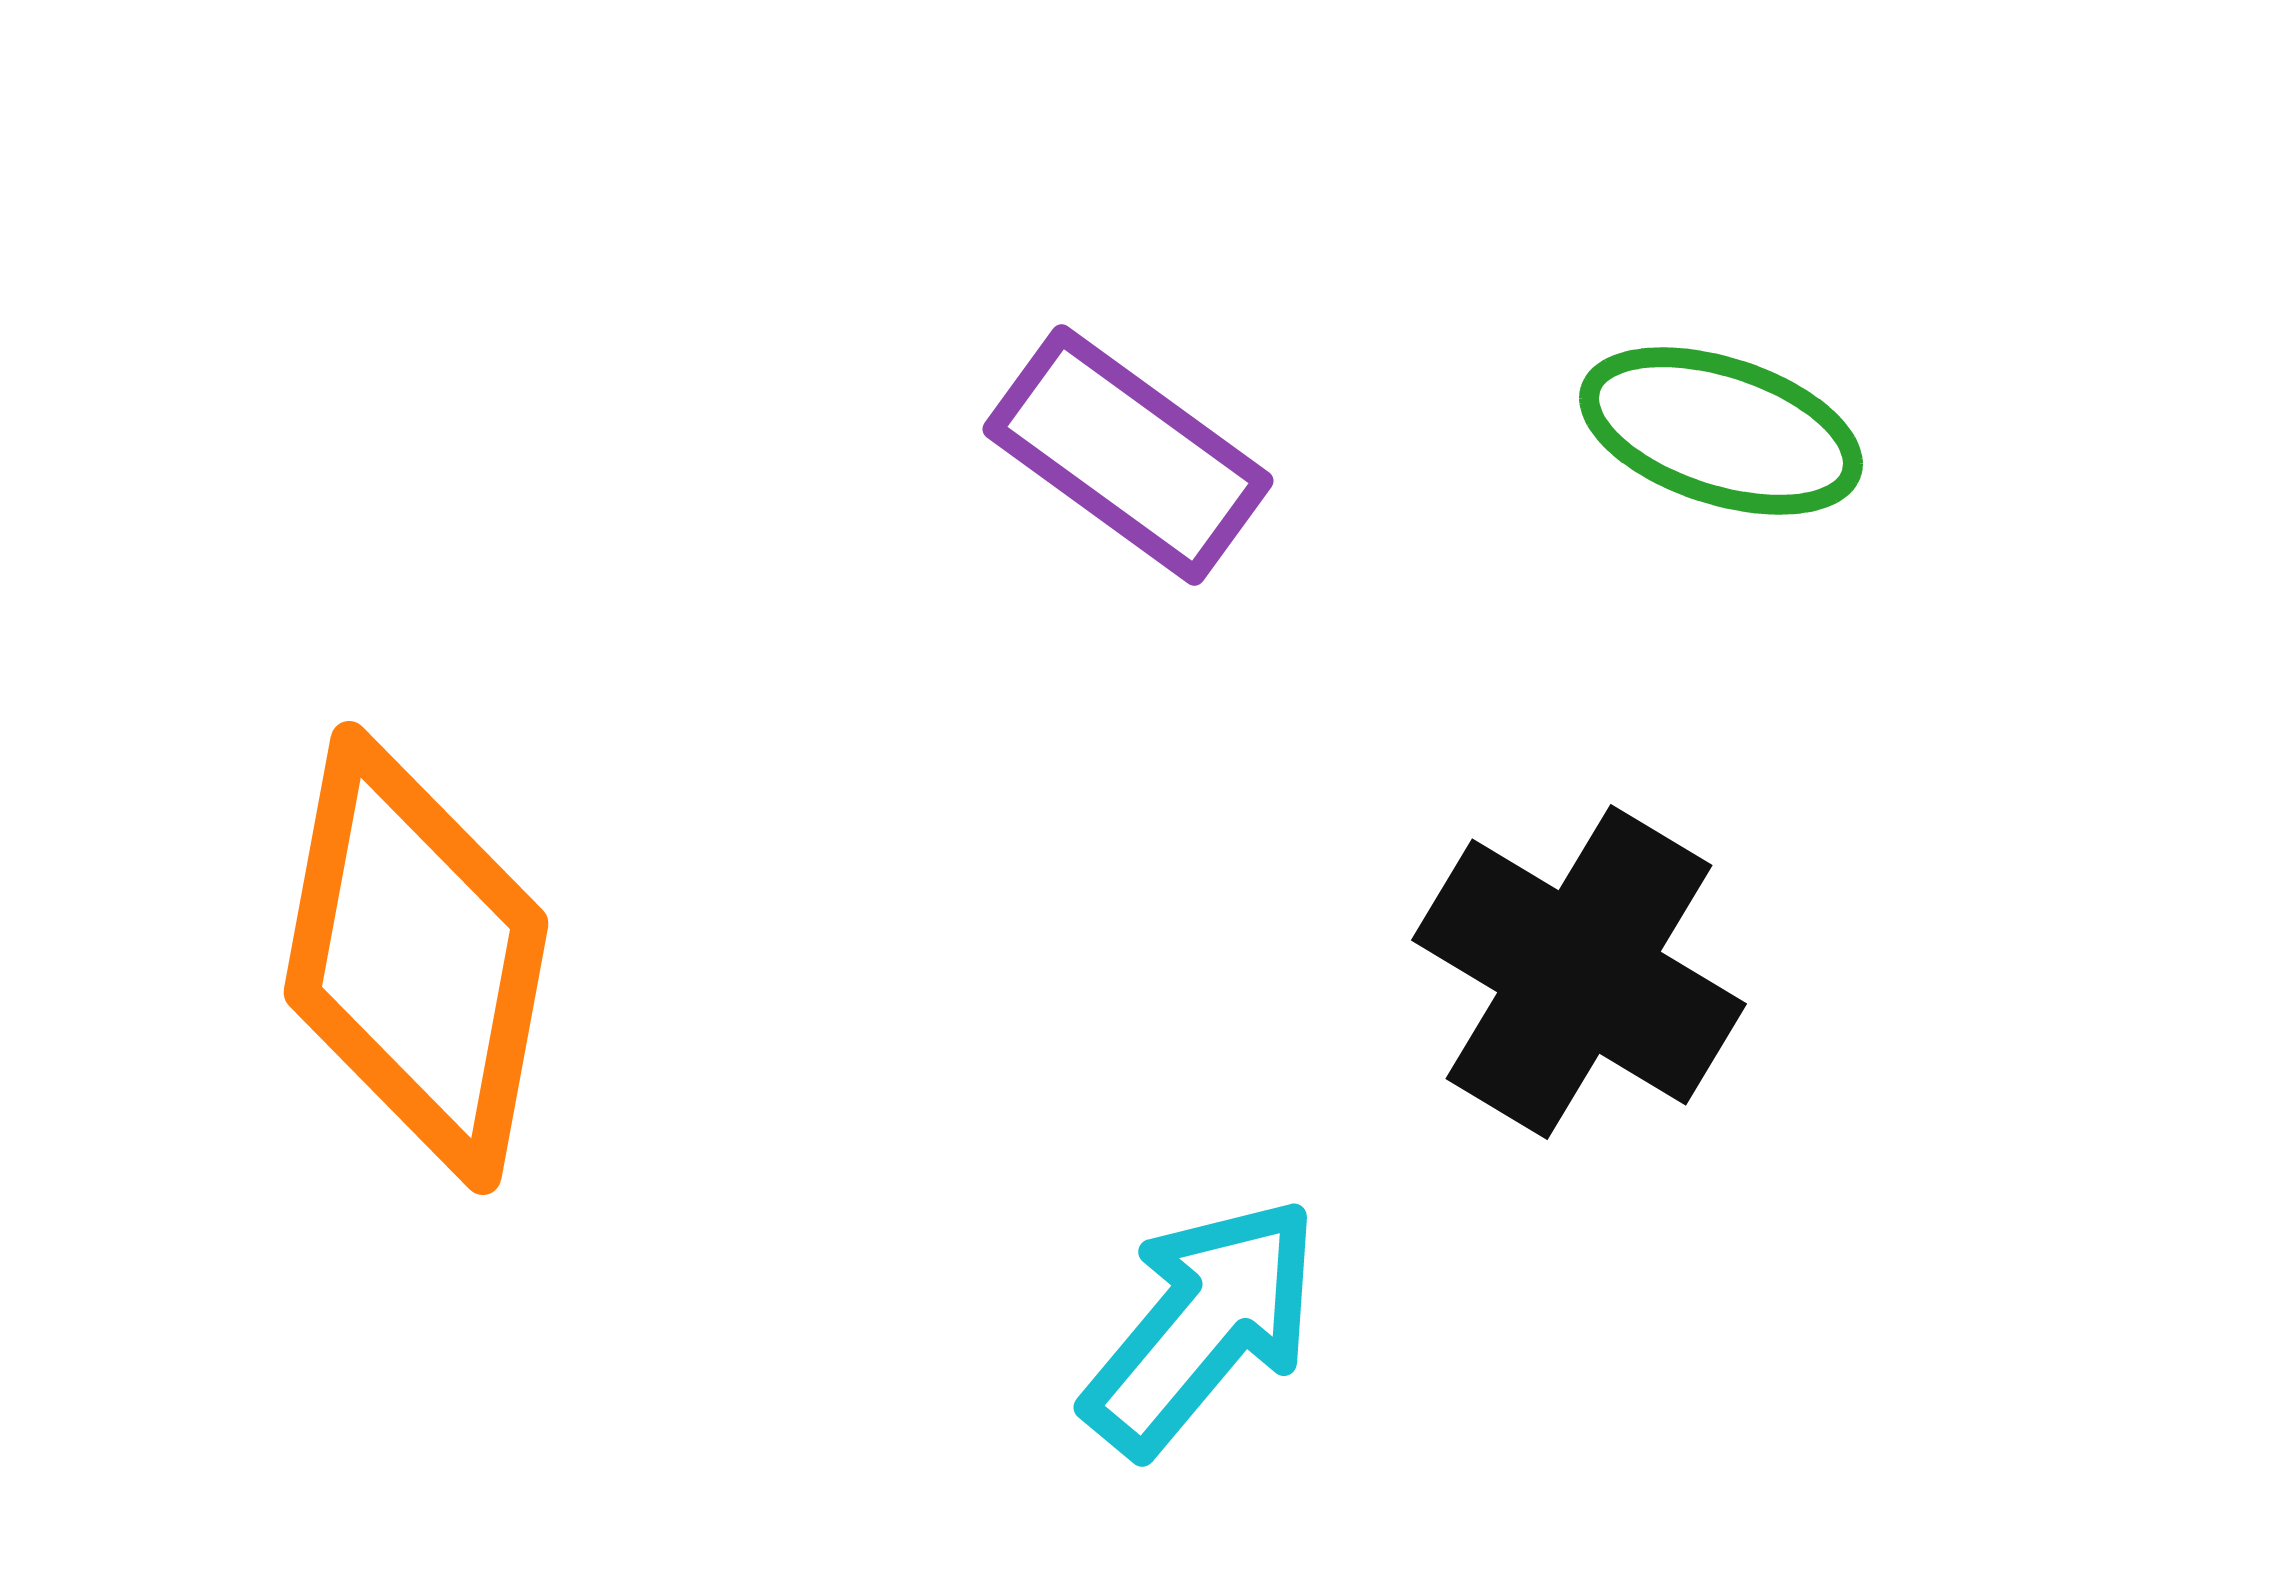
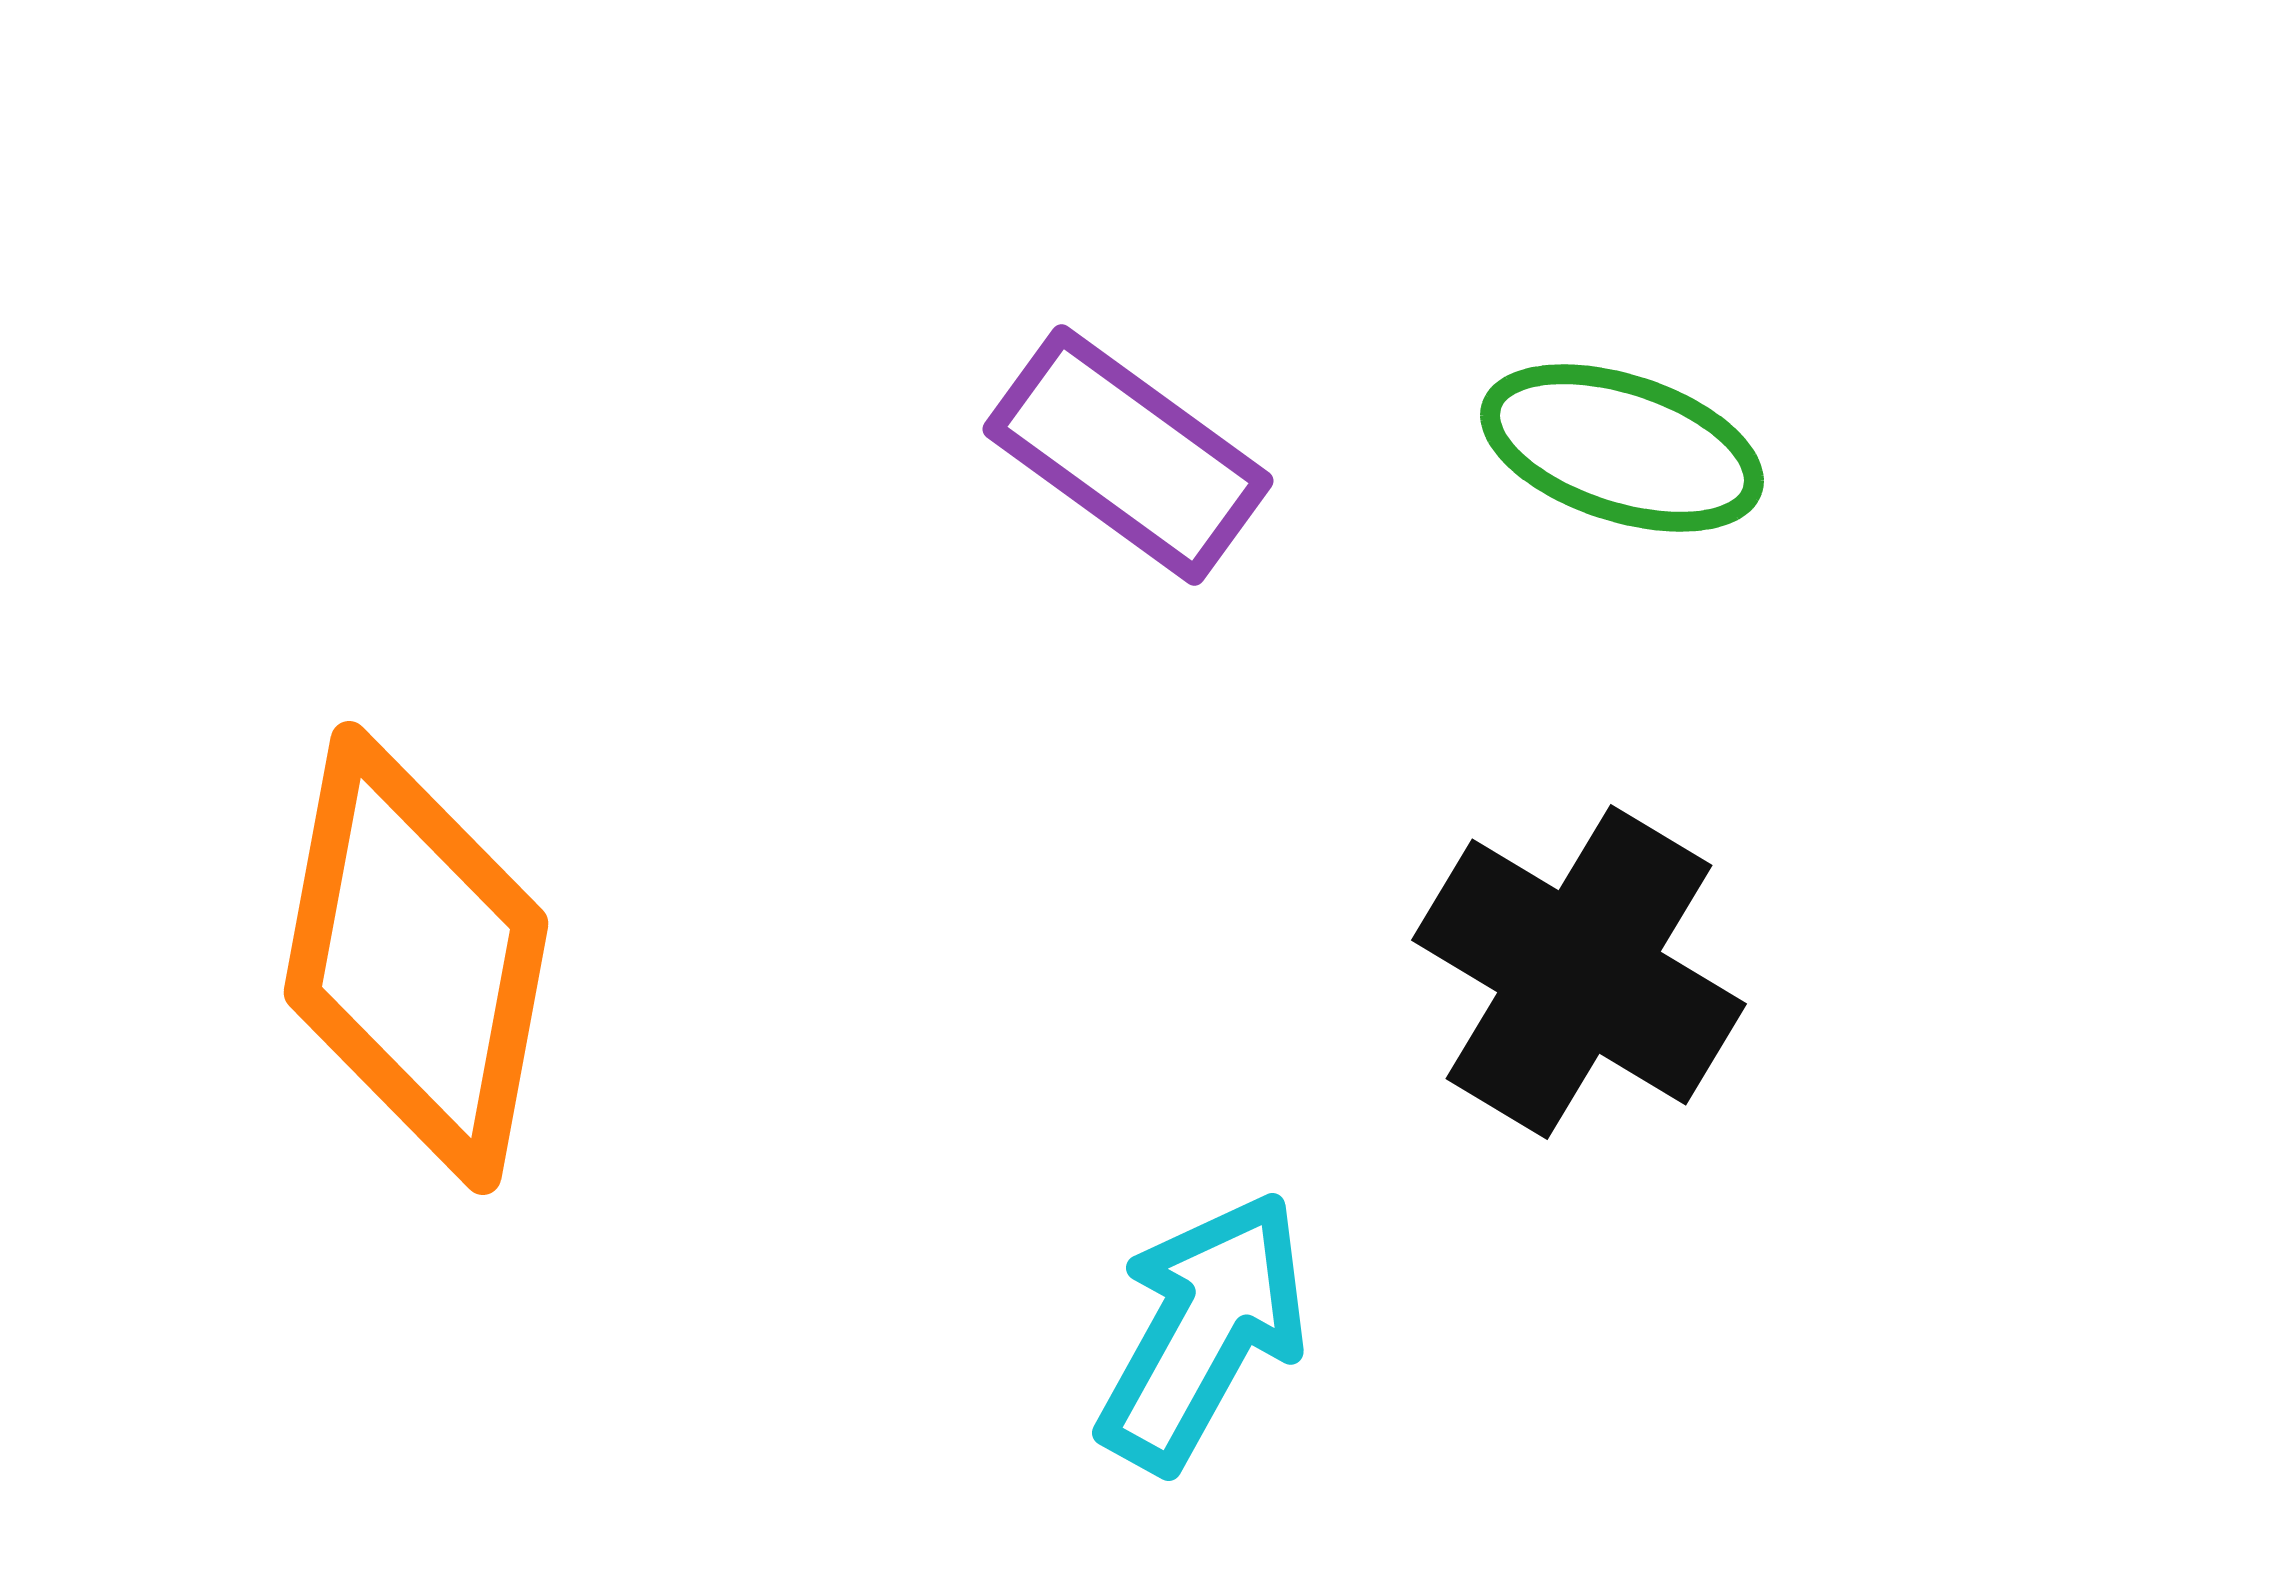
green ellipse: moved 99 px left, 17 px down
cyan arrow: moved 1 px right, 5 px down; rotated 11 degrees counterclockwise
